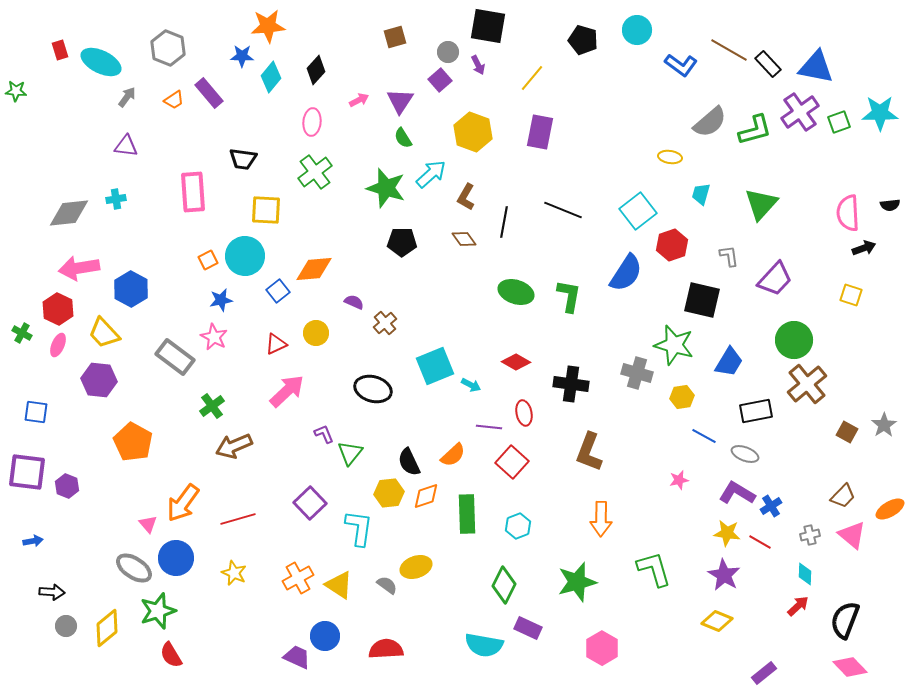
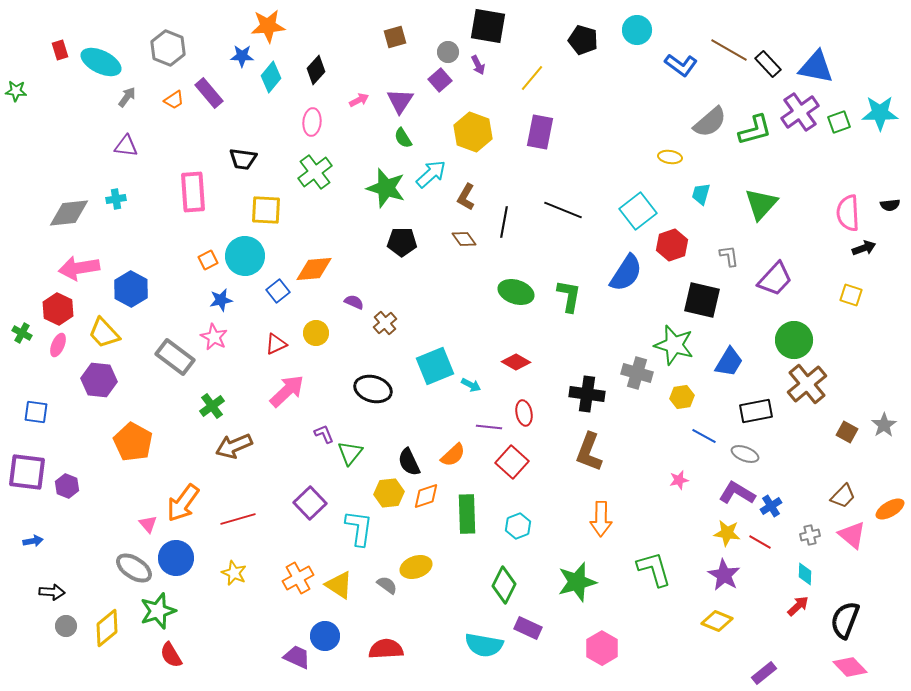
black cross at (571, 384): moved 16 px right, 10 px down
